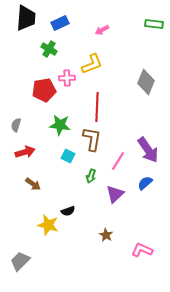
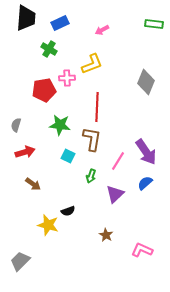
purple arrow: moved 2 px left, 2 px down
